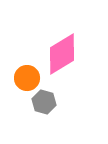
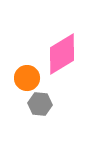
gray hexagon: moved 4 px left, 2 px down; rotated 10 degrees counterclockwise
